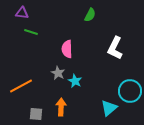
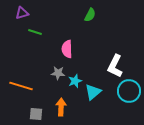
purple triangle: rotated 24 degrees counterclockwise
green line: moved 4 px right
white L-shape: moved 18 px down
gray star: rotated 24 degrees counterclockwise
cyan star: rotated 24 degrees clockwise
orange line: rotated 45 degrees clockwise
cyan circle: moved 1 px left
cyan triangle: moved 16 px left, 16 px up
